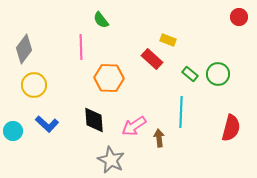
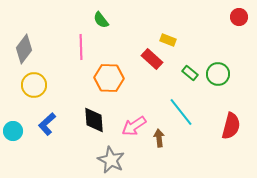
green rectangle: moved 1 px up
cyan line: rotated 40 degrees counterclockwise
blue L-shape: rotated 95 degrees clockwise
red semicircle: moved 2 px up
